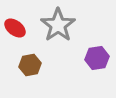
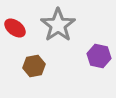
purple hexagon: moved 2 px right, 2 px up; rotated 20 degrees clockwise
brown hexagon: moved 4 px right, 1 px down
